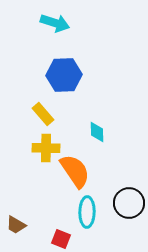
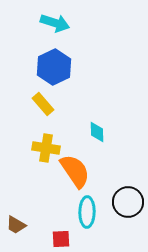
blue hexagon: moved 10 px left, 8 px up; rotated 24 degrees counterclockwise
yellow rectangle: moved 10 px up
yellow cross: rotated 8 degrees clockwise
black circle: moved 1 px left, 1 px up
red square: rotated 24 degrees counterclockwise
